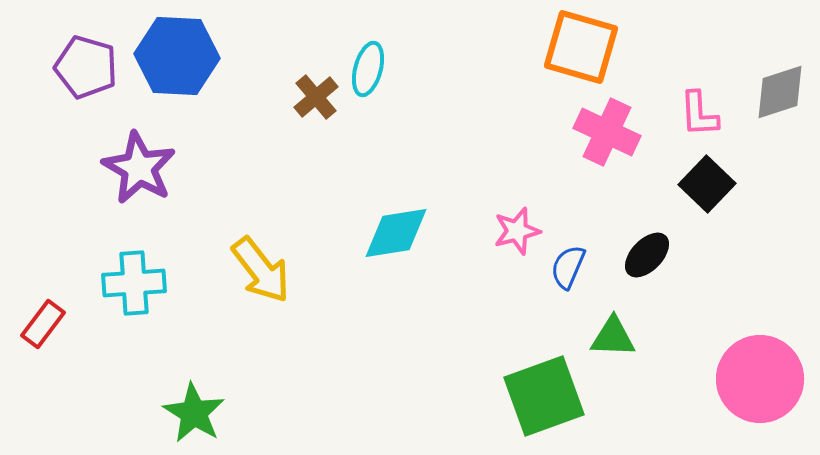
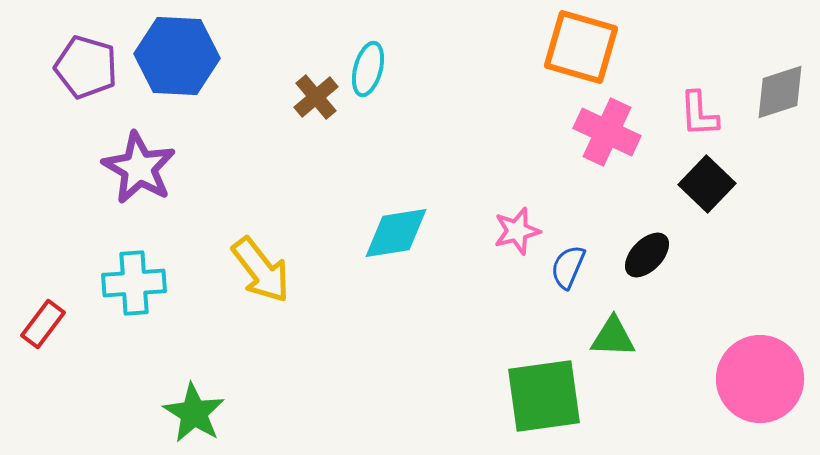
green square: rotated 12 degrees clockwise
